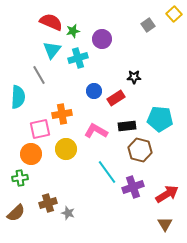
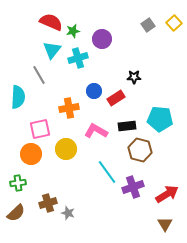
yellow square: moved 9 px down
orange cross: moved 7 px right, 6 px up
green cross: moved 2 px left, 5 px down
